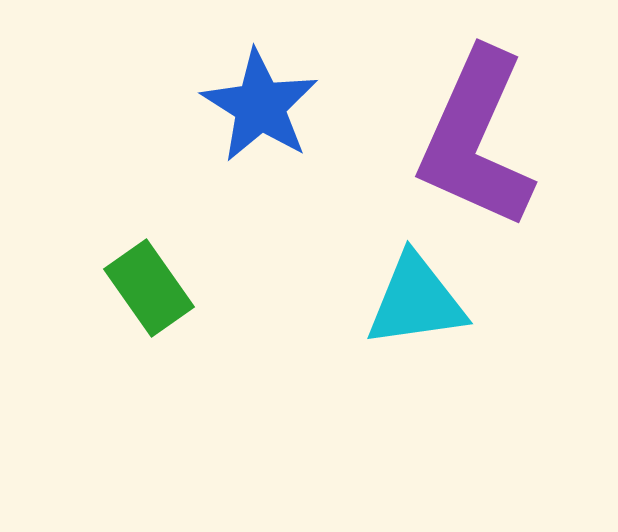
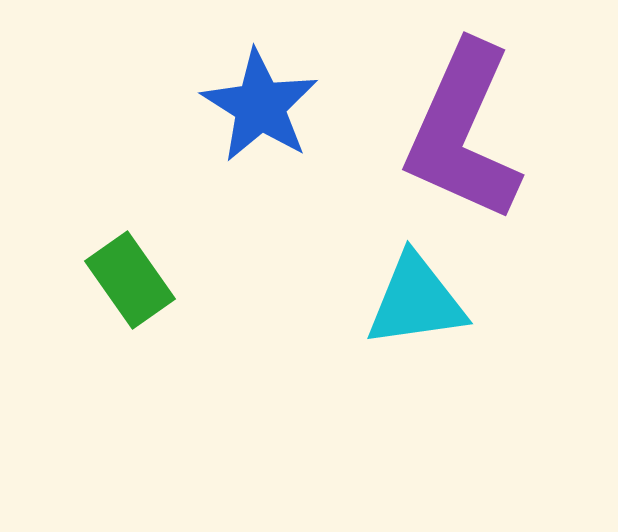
purple L-shape: moved 13 px left, 7 px up
green rectangle: moved 19 px left, 8 px up
